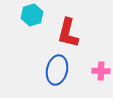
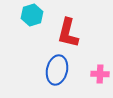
pink cross: moved 1 px left, 3 px down
